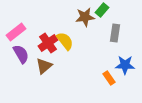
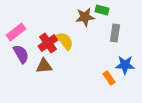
green rectangle: rotated 64 degrees clockwise
brown triangle: rotated 36 degrees clockwise
